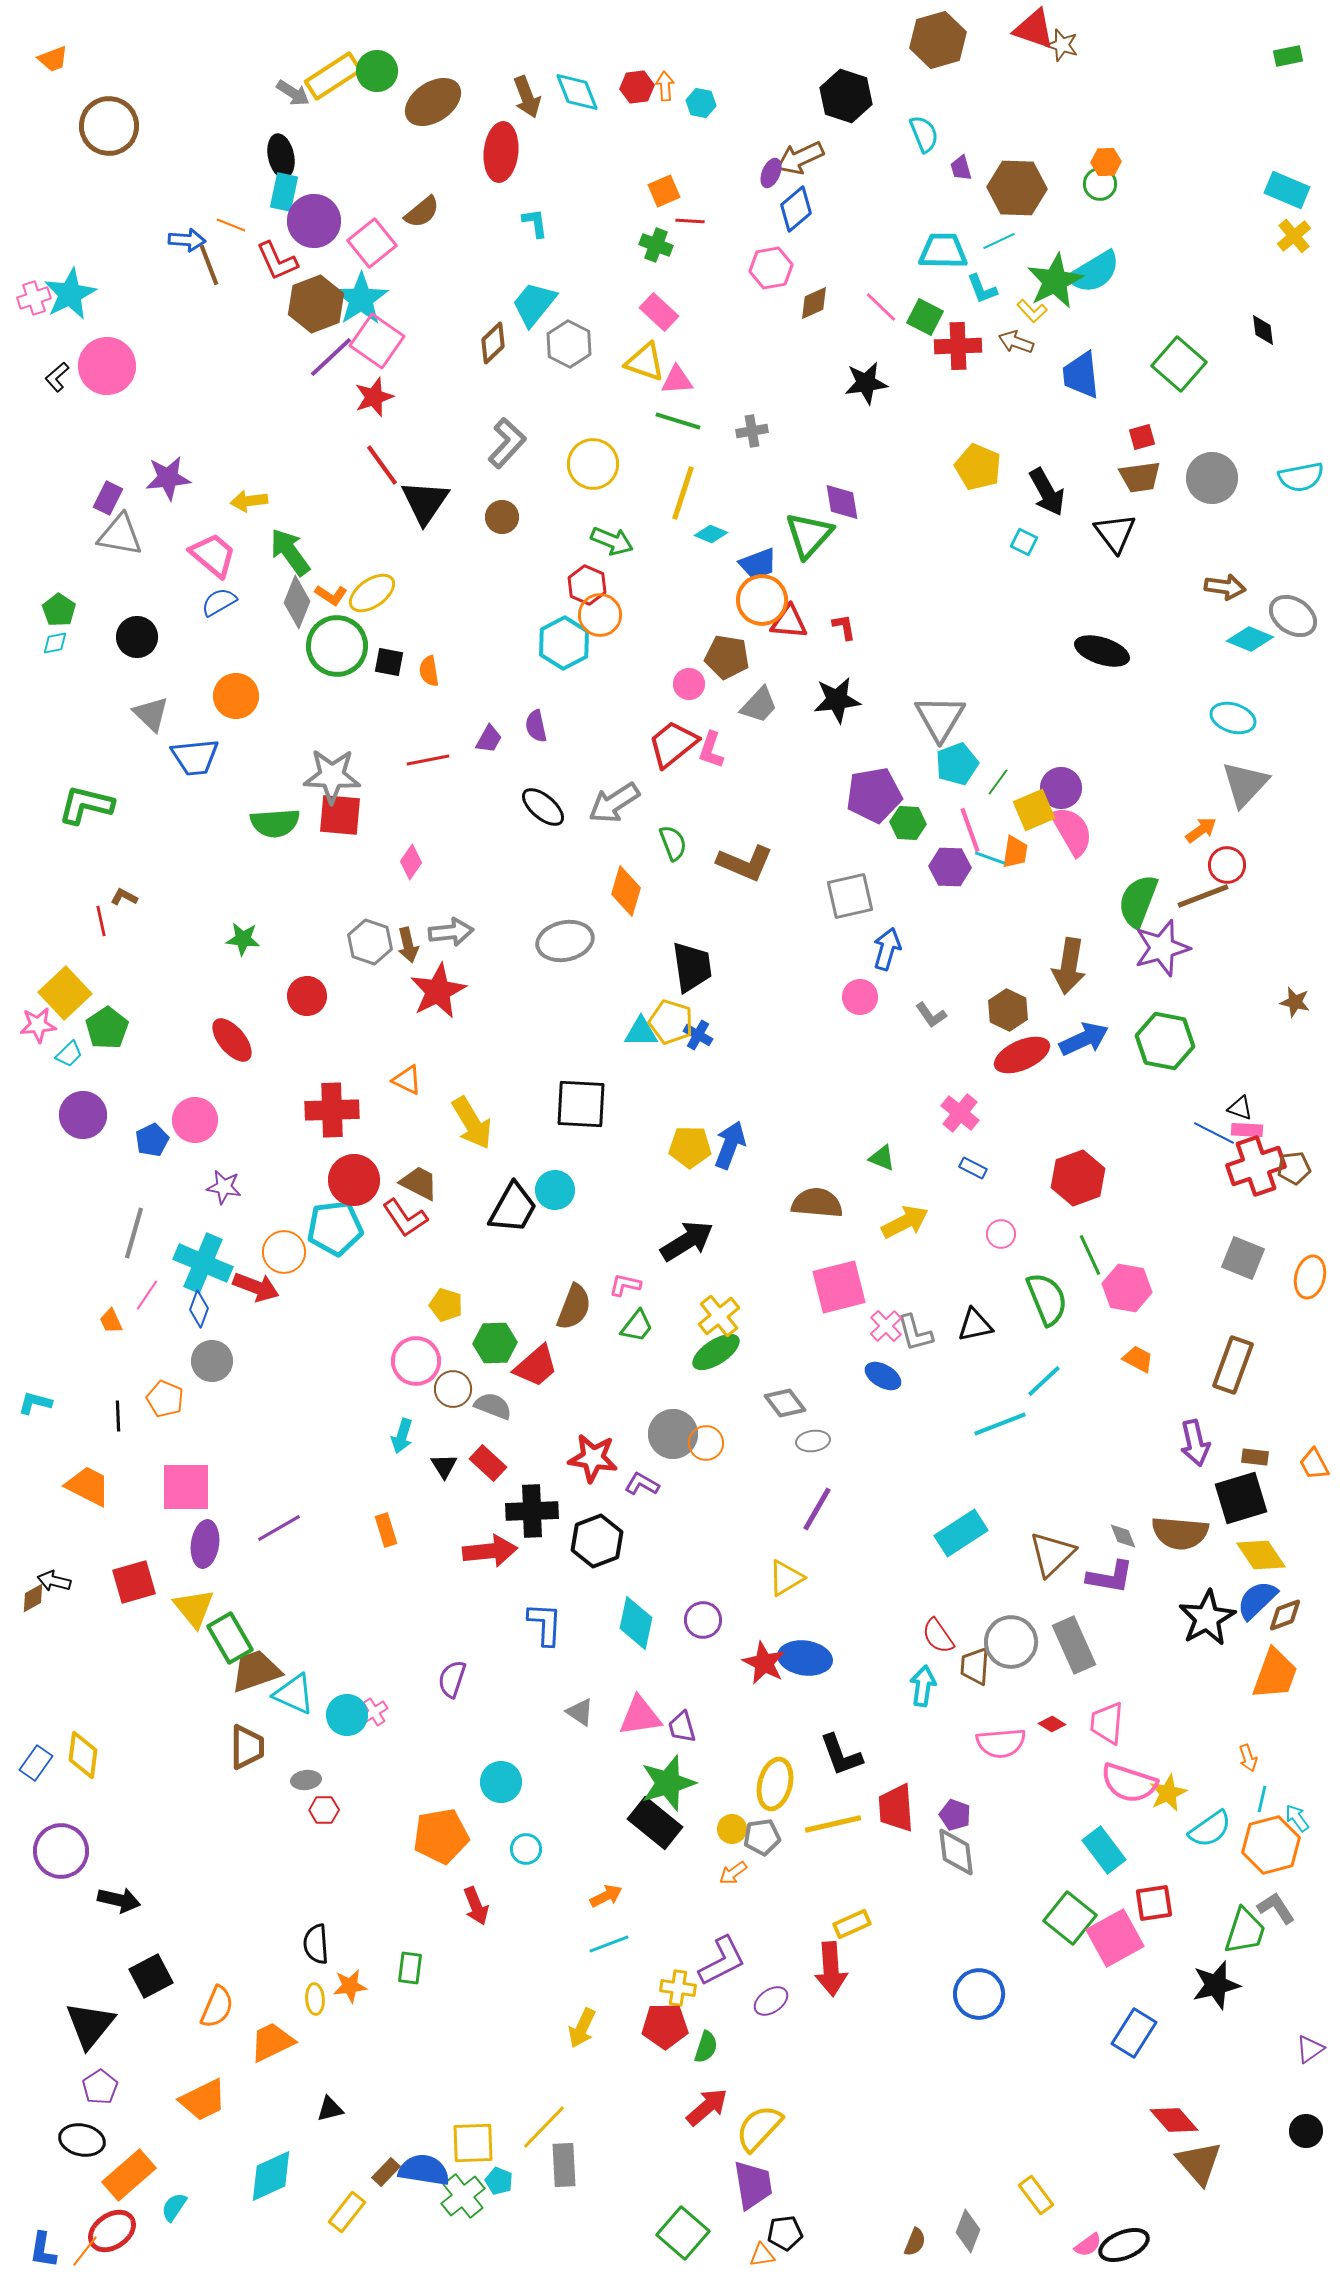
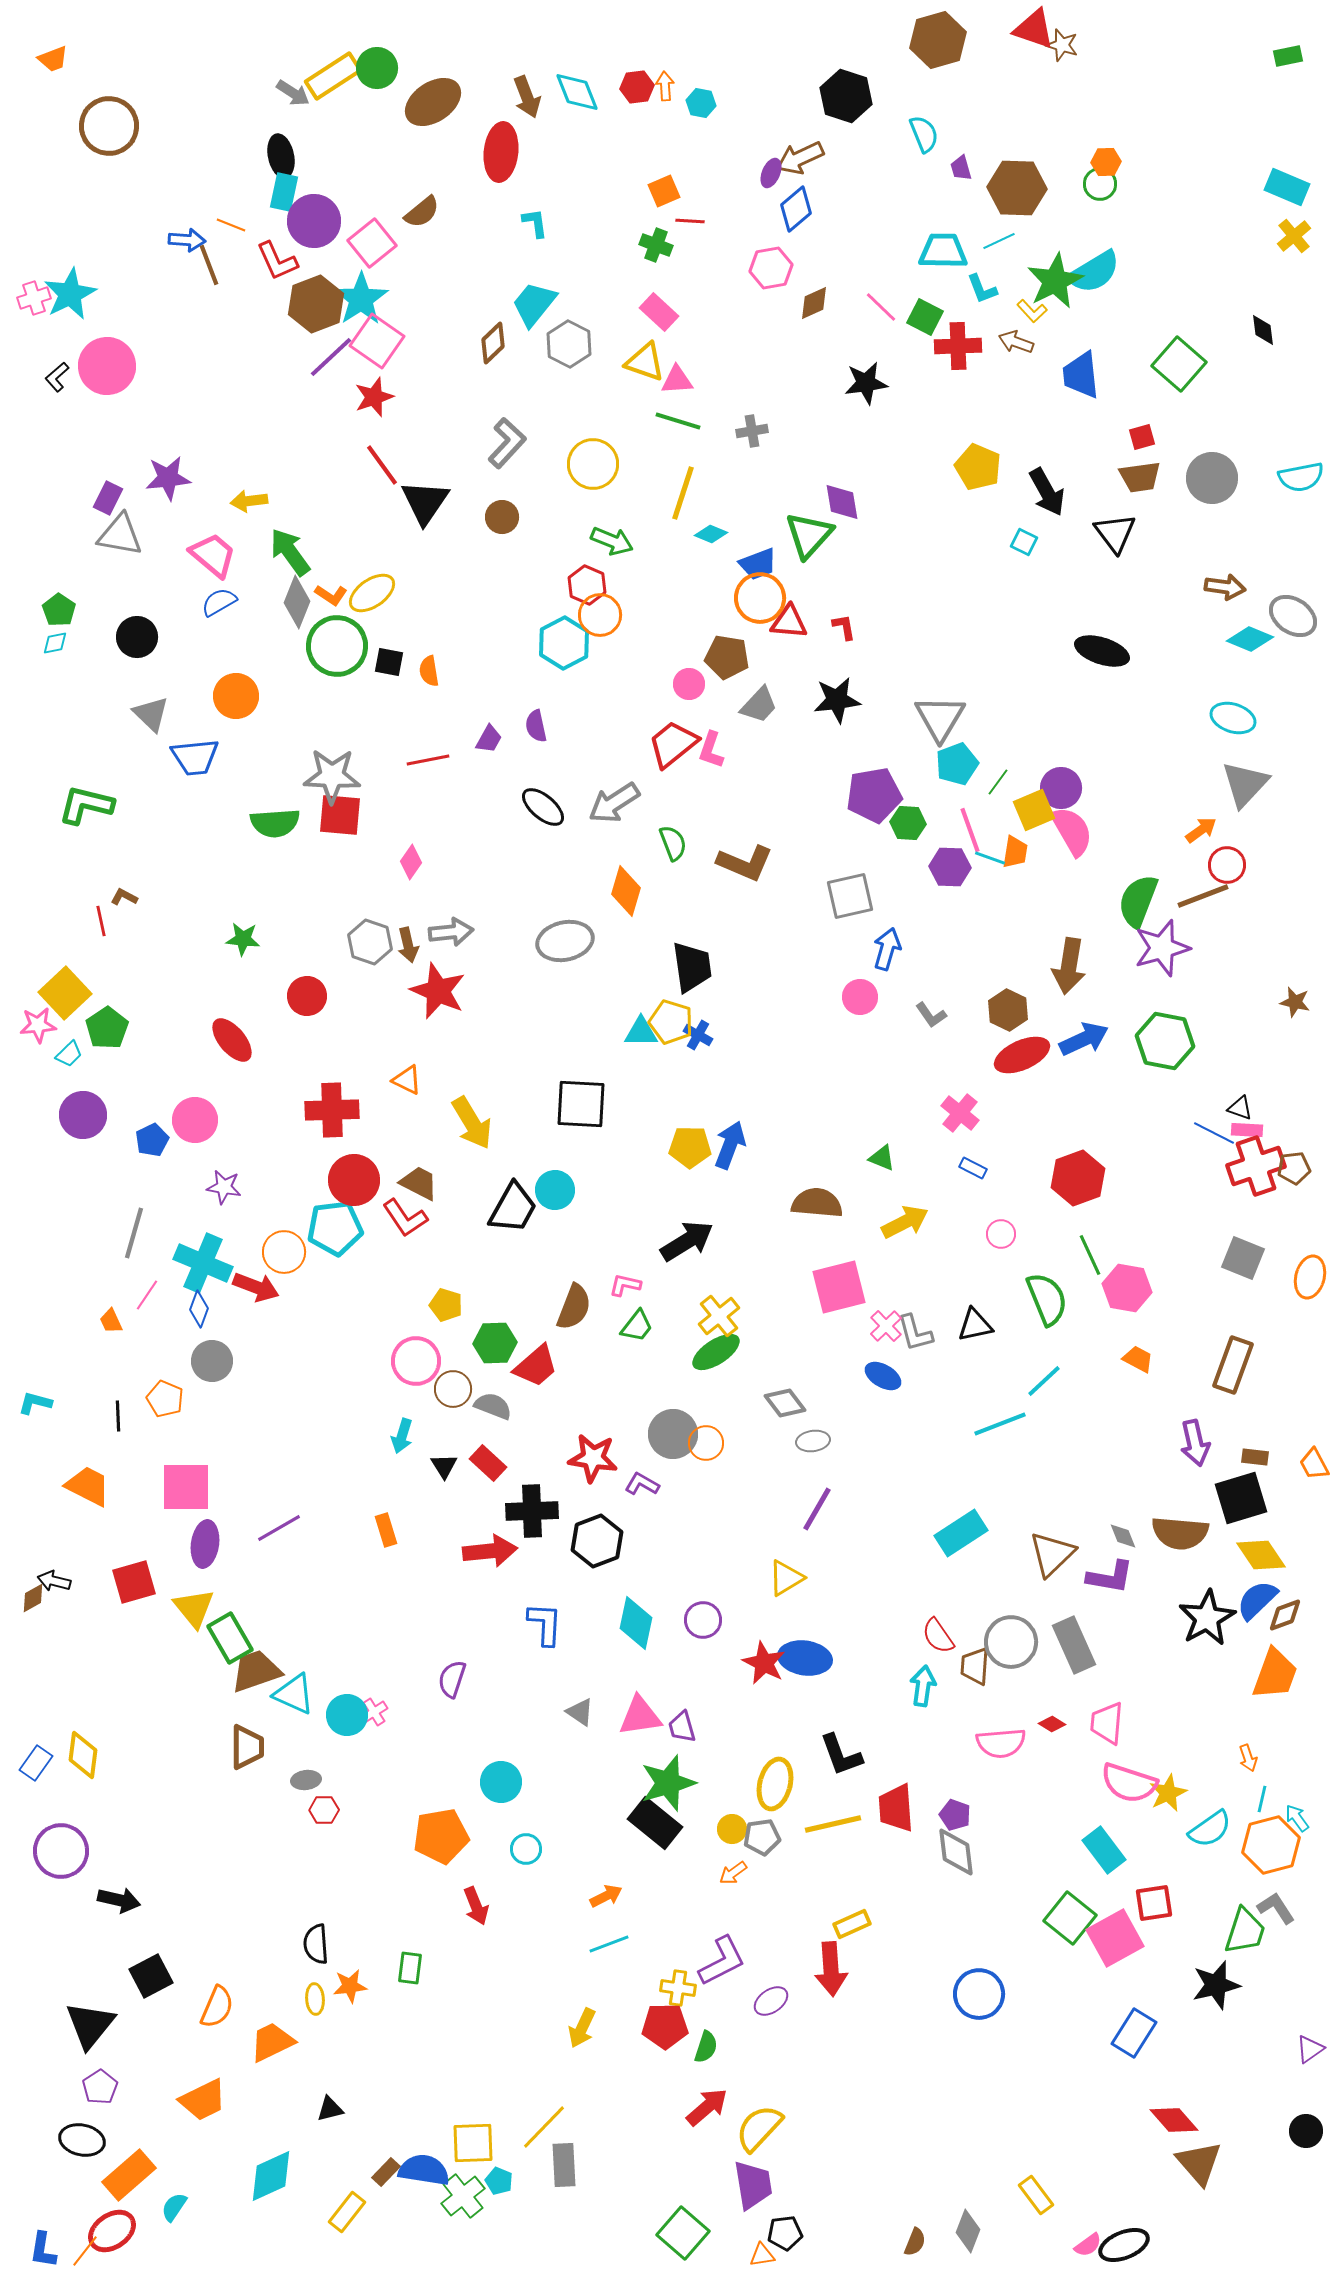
green circle at (377, 71): moved 3 px up
cyan rectangle at (1287, 190): moved 3 px up
orange circle at (762, 600): moved 2 px left, 2 px up
red star at (438, 991): rotated 22 degrees counterclockwise
